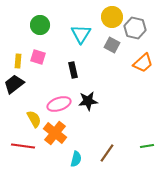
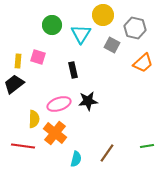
yellow circle: moved 9 px left, 2 px up
green circle: moved 12 px right
yellow semicircle: rotated 30 degrees clockwise
